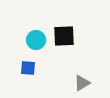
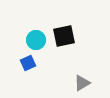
black square: rotated 10 degrees counterclockwise
blue square: moved 5 px up; rotated 28 degrees counterclockwise
